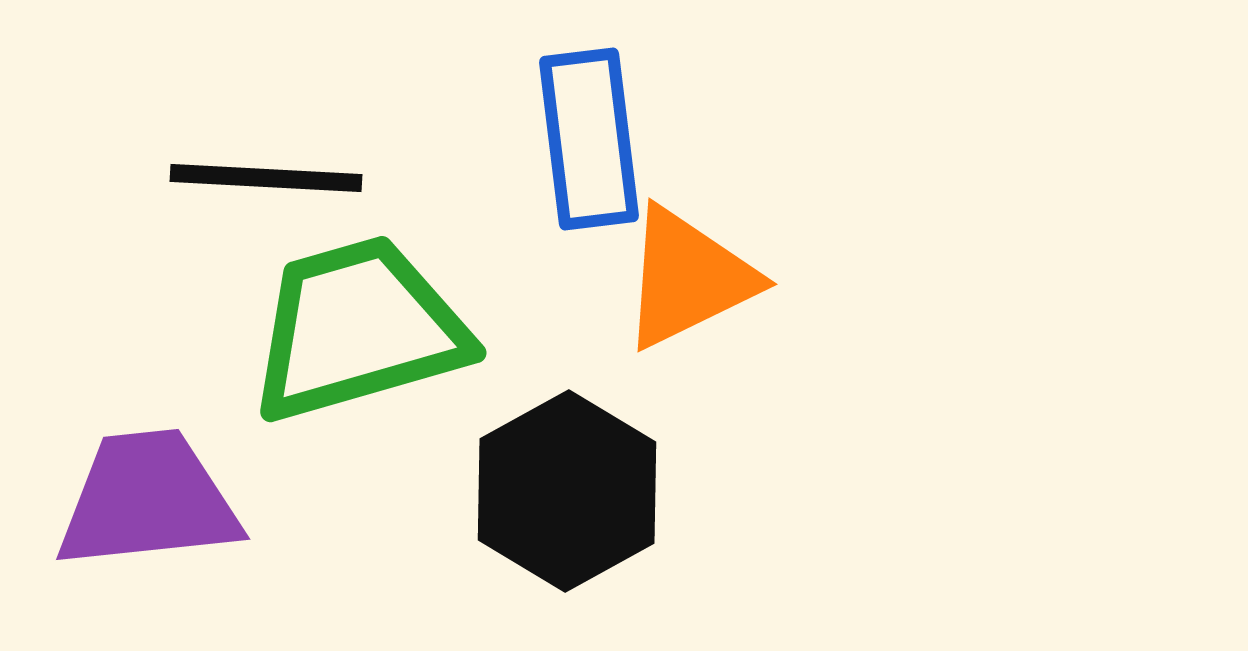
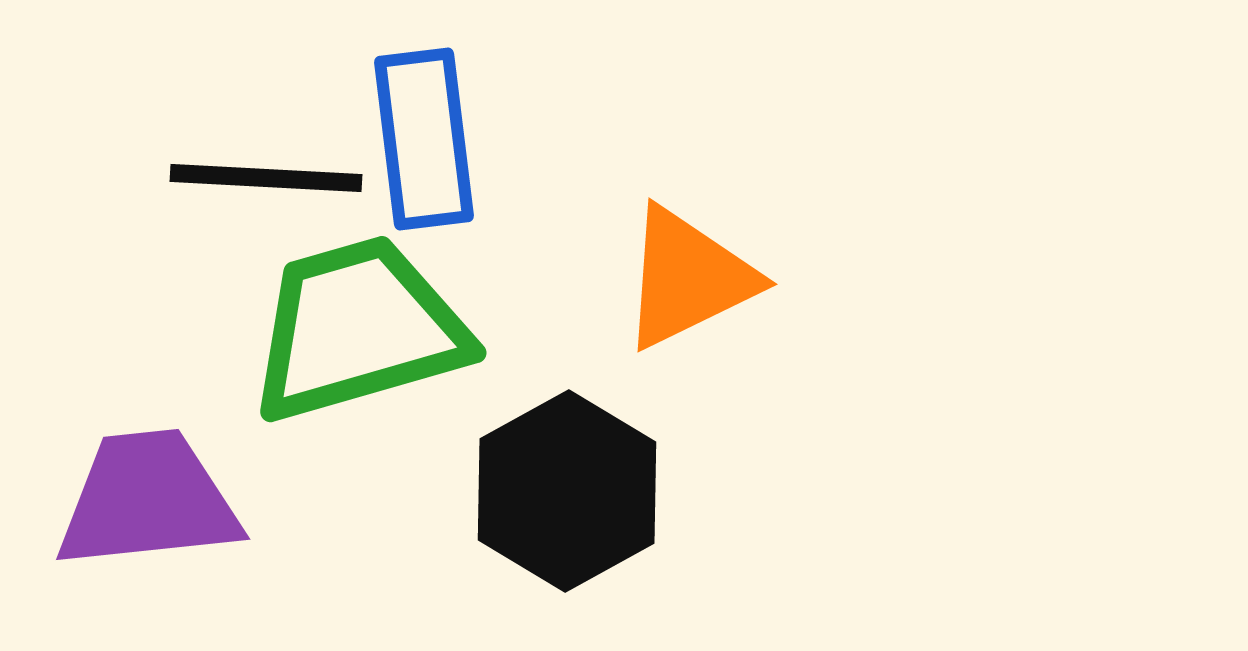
blue rectangle: moved 165 px left
